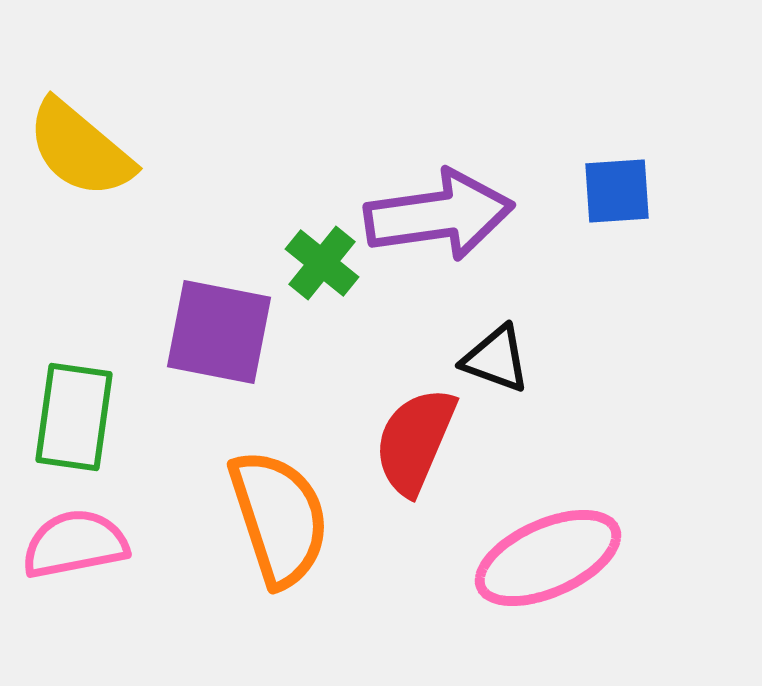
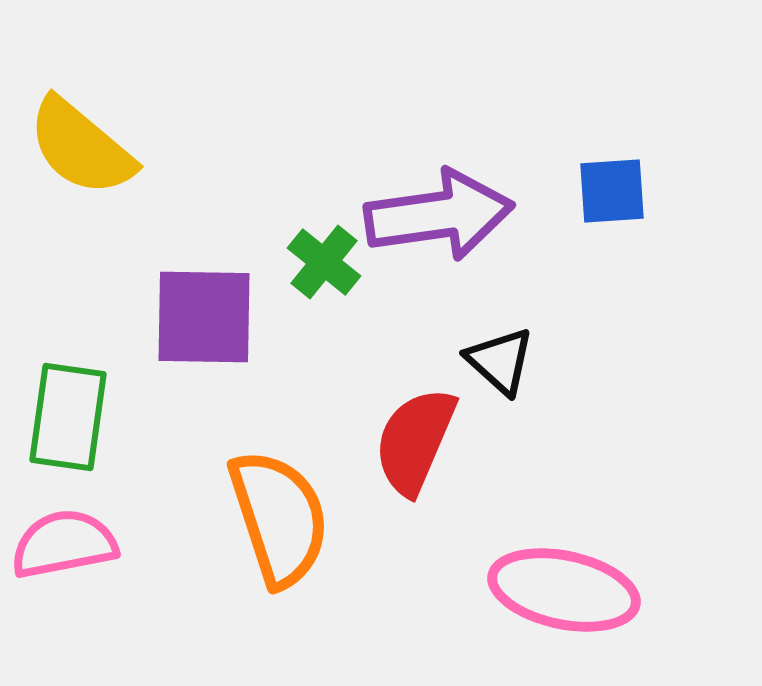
yellow semicircle: moved 1 px right, 2 px up
blue square: moved 5 px left
green cross: moved 2 px right, 1 px up
purple square: moved 15 px left, 15 px up; rotated 10 degrees counterclockwise
black triangle: moved 4 px right, 2 px down; rotated 22 degrees clockwise
green rectangle: moved 6 px left
pink semicircle: moved 11 px left
pink ellipse: moved 16 px right, 32 px down; rotated 36 degrees clockwise
